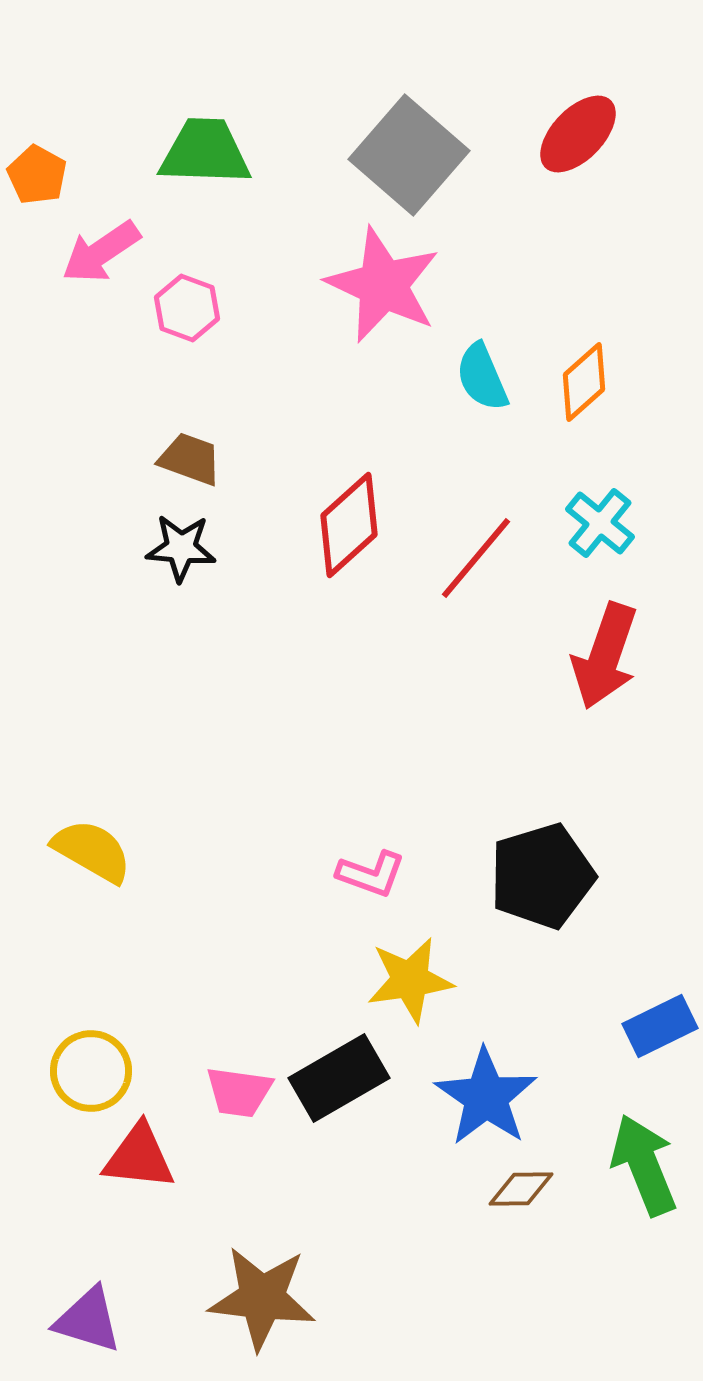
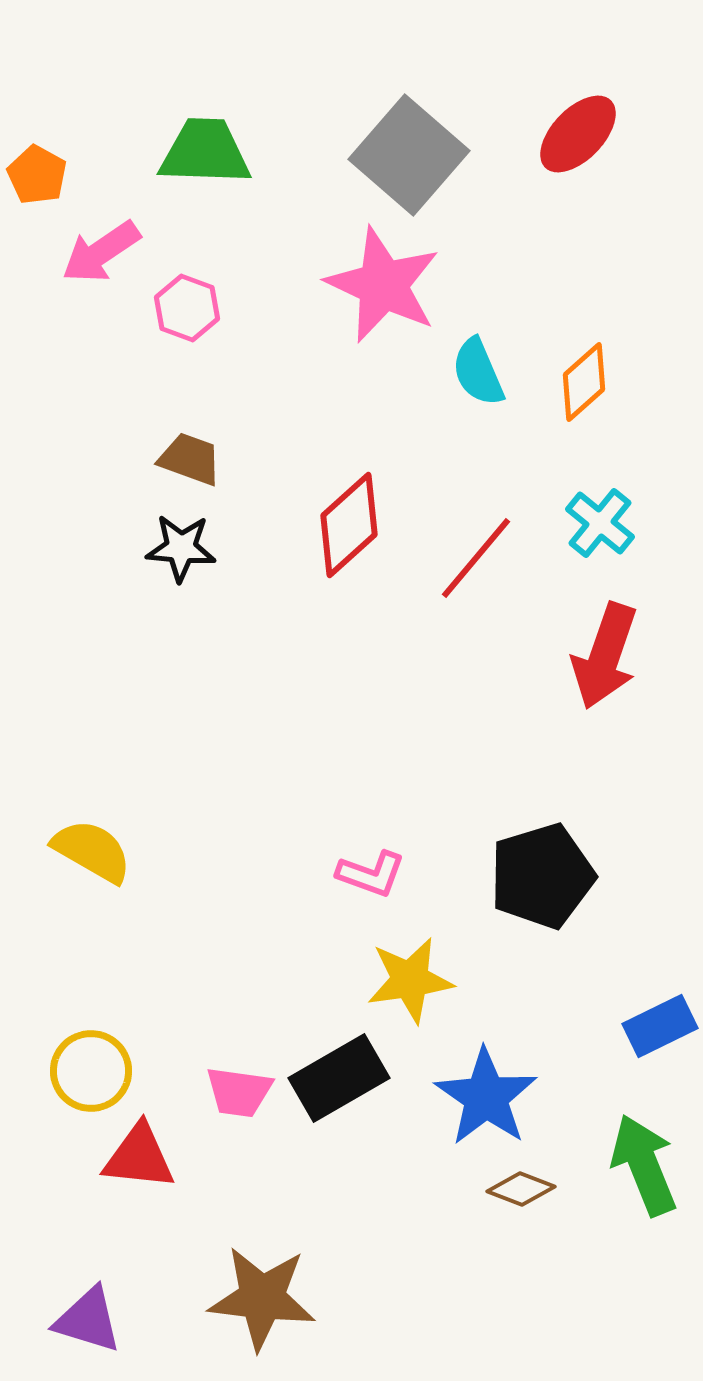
cyan semicircle: moved 4 px left, 5 px up
brown diamond: rotated 22 degrees clockwise
